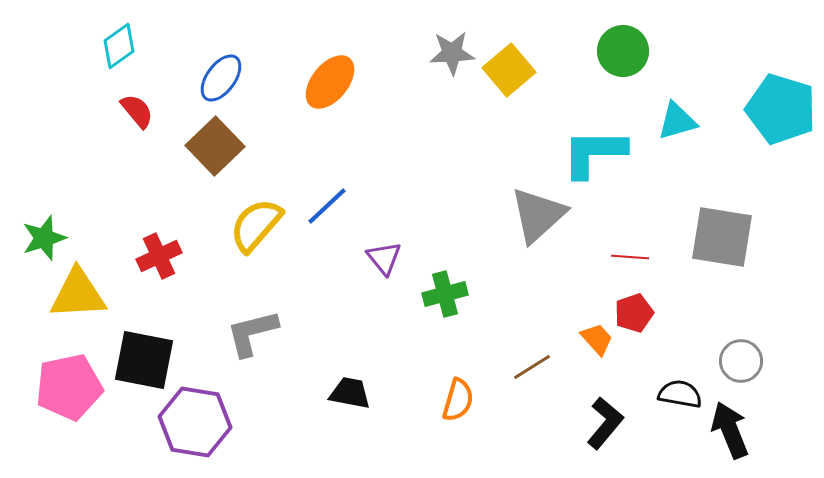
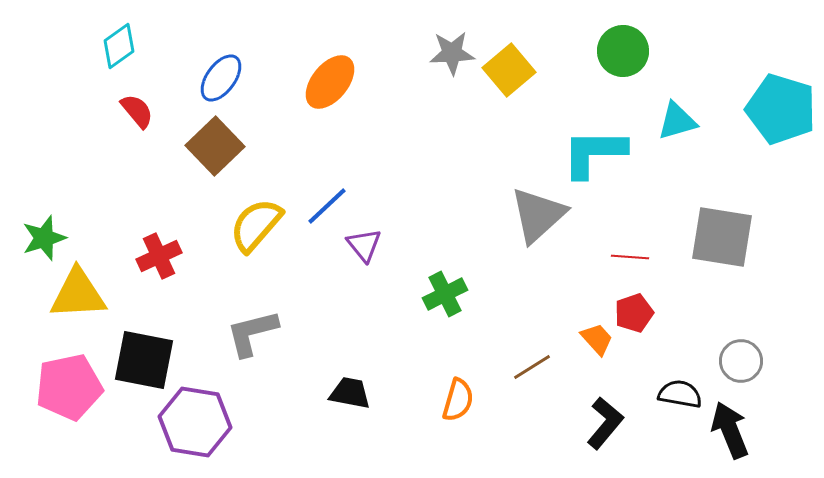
purple triangle: moved 20 px left, 13 px up
green cross: rotated 12 degrees counterclockwise
